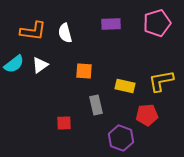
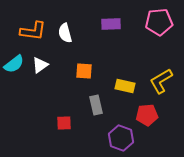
pink pentagon: moved 2 px right, 1 px up; rotated 12 degrees clockwise
yellow L-shape: rotated 20 degrees counterclockwise
